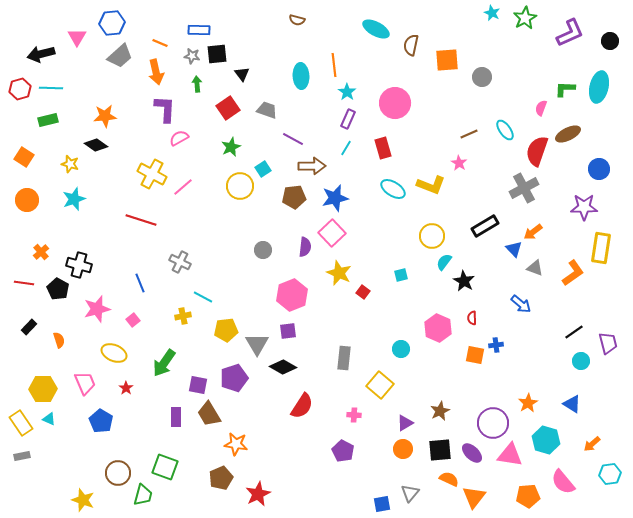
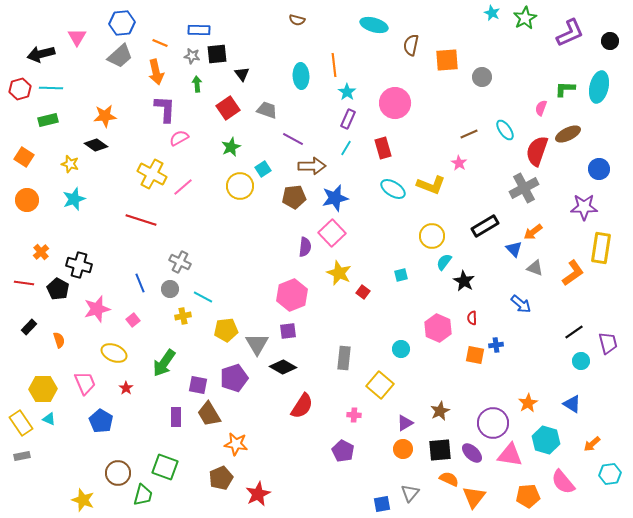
blue hexagon at (112, 23): moved 10 px right
cyan ellipse at (376, 29): moved 2 px left, 4 px up; rotated 12 degrees counterclockwise
gray circle at (263, 250): moved 93 px left, 39 px down
